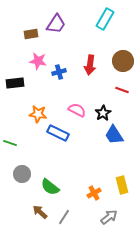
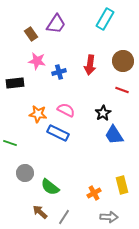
brown rectangle: rotated 64 degrees clockwise
pink star: moved 1 px left
pink semicircle: moved 11 px left
gray circle: moved 3 px right, 1 px up
gray arrow: rotated 42 degrees clockwise
